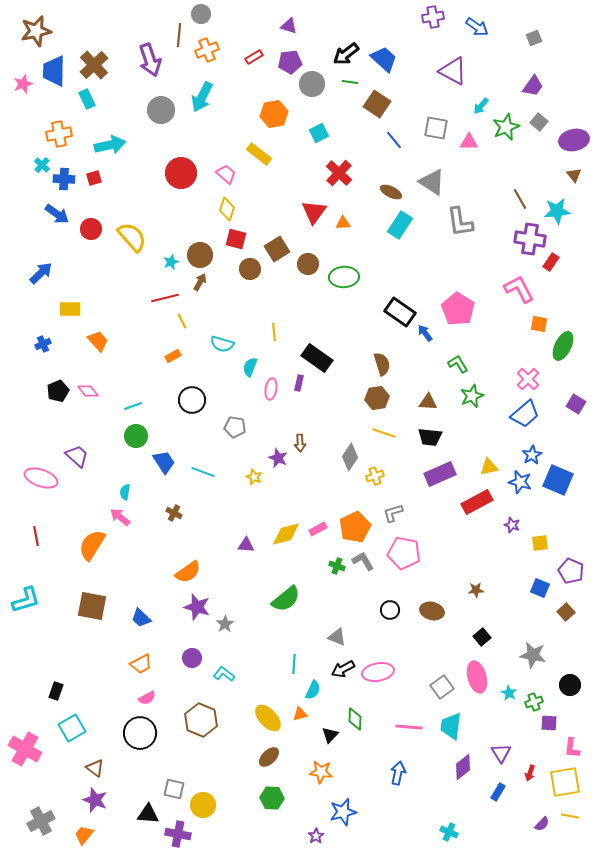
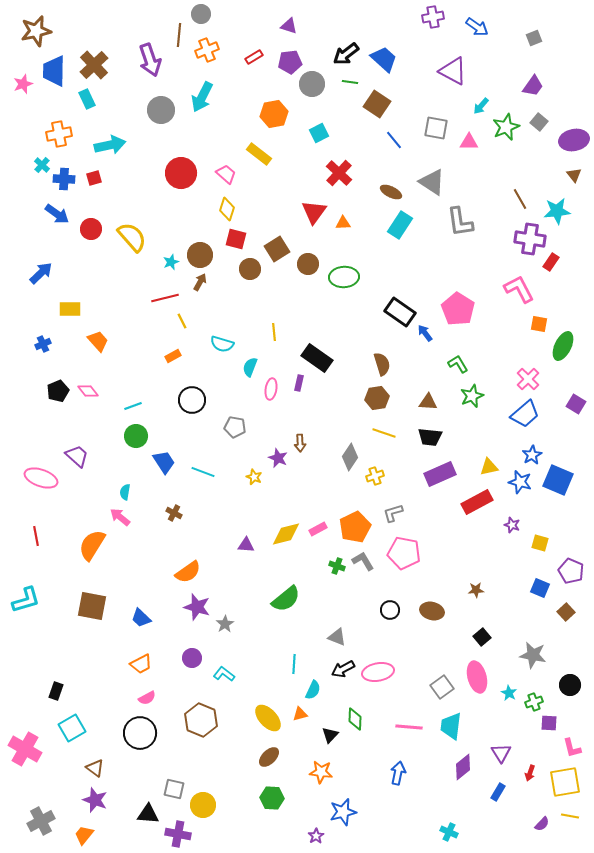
yellow square at (540, 543): rotated 24 degrees clockwise
pink L-shape at (572, 748): rotated 20 degrees counterclockwise
